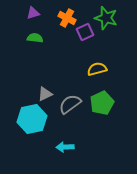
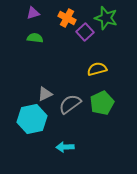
purple square: rotated 18 degrees counterclockwise
